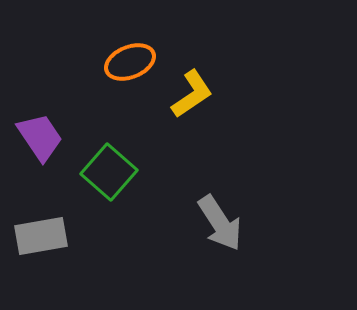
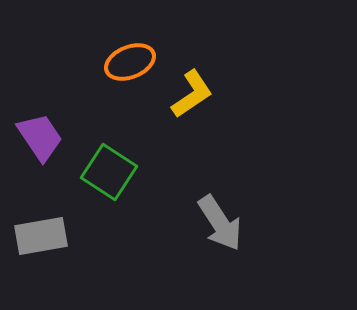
green square: rotated 8 degrees counterclockwise
